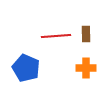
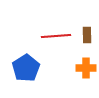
brown rectangle: moved 1 px right, 1 px down
blue pentagon: rotated 16 degrees clockwise
